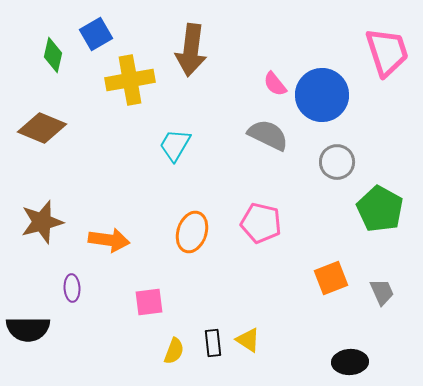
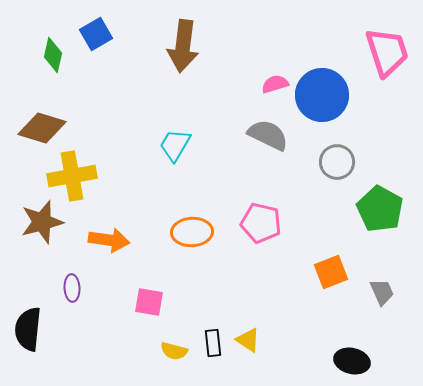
brown arrow: moved 8 px left, 4 px up
yellow cross: moved 58 px left, 96 px down
pink semicircle: rotated 112 degrees clockwise
brown diamond: rotated 6 degrees counterclockwise
orange ellipse: rotated 69 degrees clockwise
orange square: moved 6 px up
pink square: rotated 16 degrees clockwise
black semicircle: rotated 96 degrees clockwise
yellow semicircle: rotated 84 degrees clockwise
black ellipse: moved 2 px right, 1 px up; rotated 16 degrees clockwise
